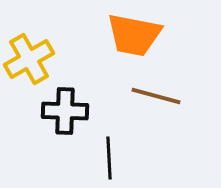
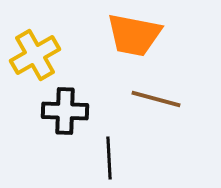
yellow cross: moved 6 px right, 4 px up
brown line: moved 3 px down
